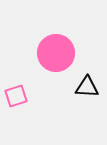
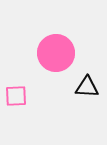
pink square: rotated 15 degrees clockwise
